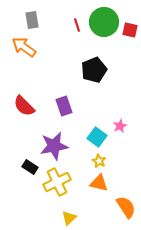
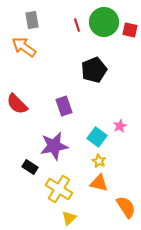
red semicircle: moved 7 px left, 2 px up
yellow cross: moved 2 px right, 7 px down; rotated 32 degrees counterclockwise
